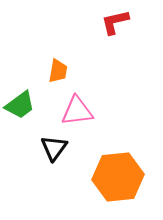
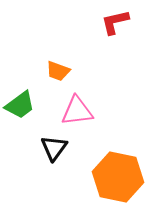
orange trapezoid: rotated 100 degrees clockwise
orange hexagon: rotated 18 degrees clockwise
